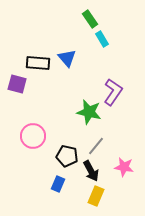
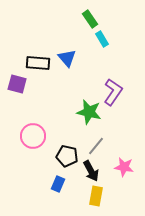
yellow rectangle: rotated 12 degrees counterclockwise
